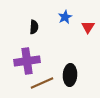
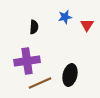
blue star: rotated 16 degrees clockwise
red triangle: moved 1 px left, 2 px up
black ellipse: rotated 10 degrees clockwise
brown line: moved 2 px left
